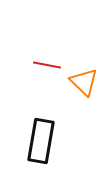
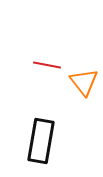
orange triangle: rotated 8 degrees clockwise
